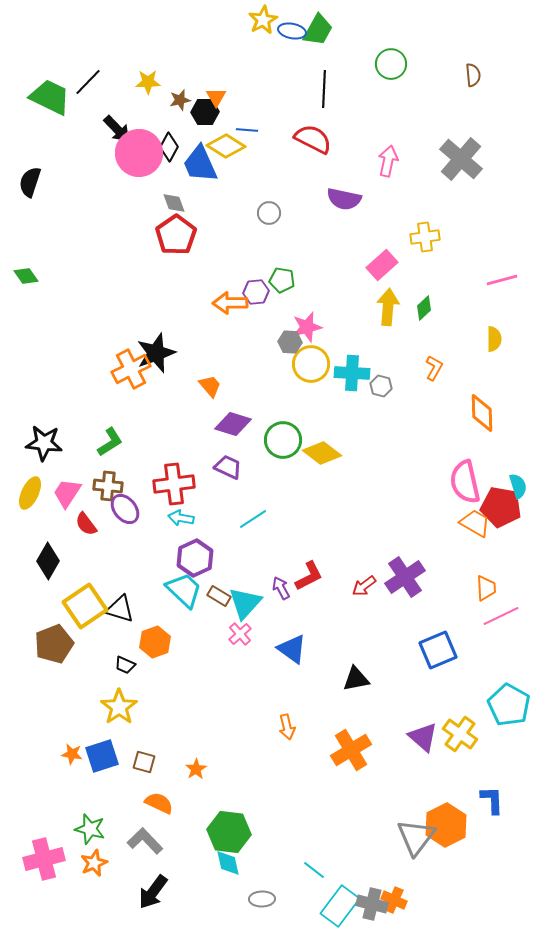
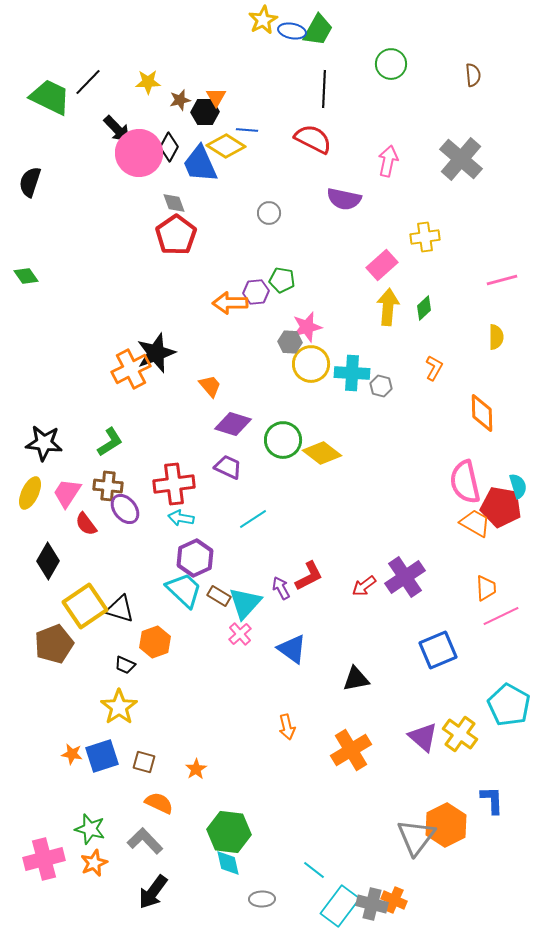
yellow semicircle at (494, 339): moved 2 px right, 2 px up
